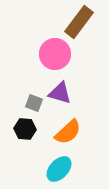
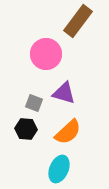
brown rectangle: moved 1 px left, 1 px up
pink circle: moved 9 px left
purple triangle: moved 4 px right
black hexagon: moved 1 px right
cyan ellipse: rotated 20 degrees counterclockwise
